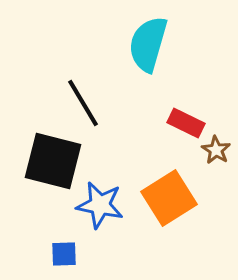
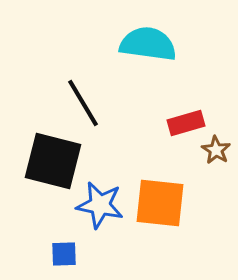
cyan semicircle: rotated 82 degrees clockwise
red rectangle: rotated 42 degrees counterclockwise
orange square: moved 9 px left, 5 px down; rotated 38 degrees clockwise
